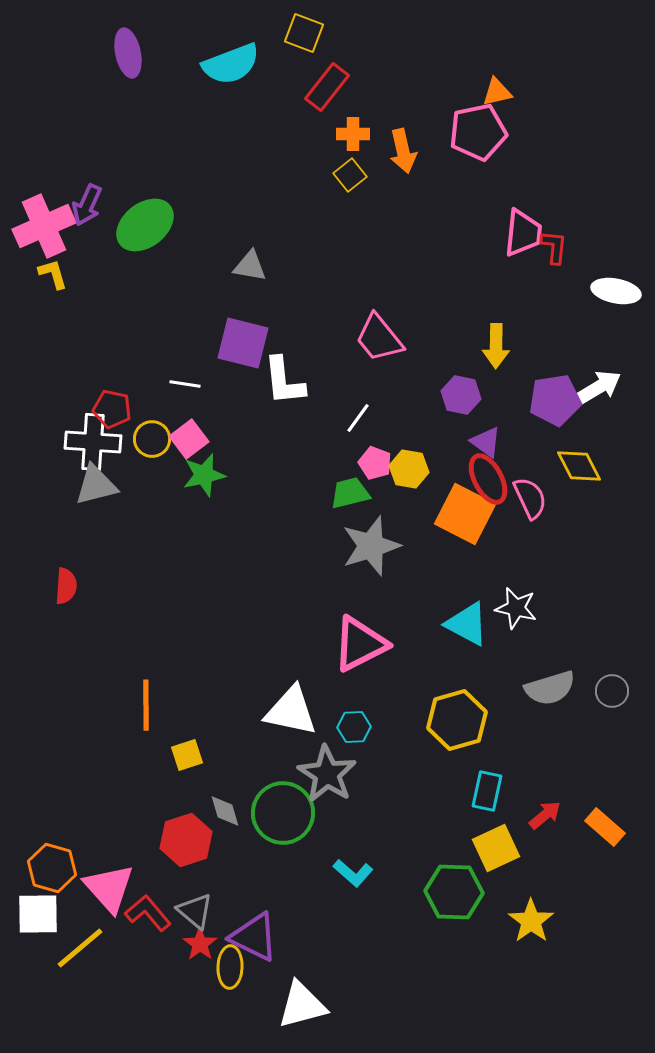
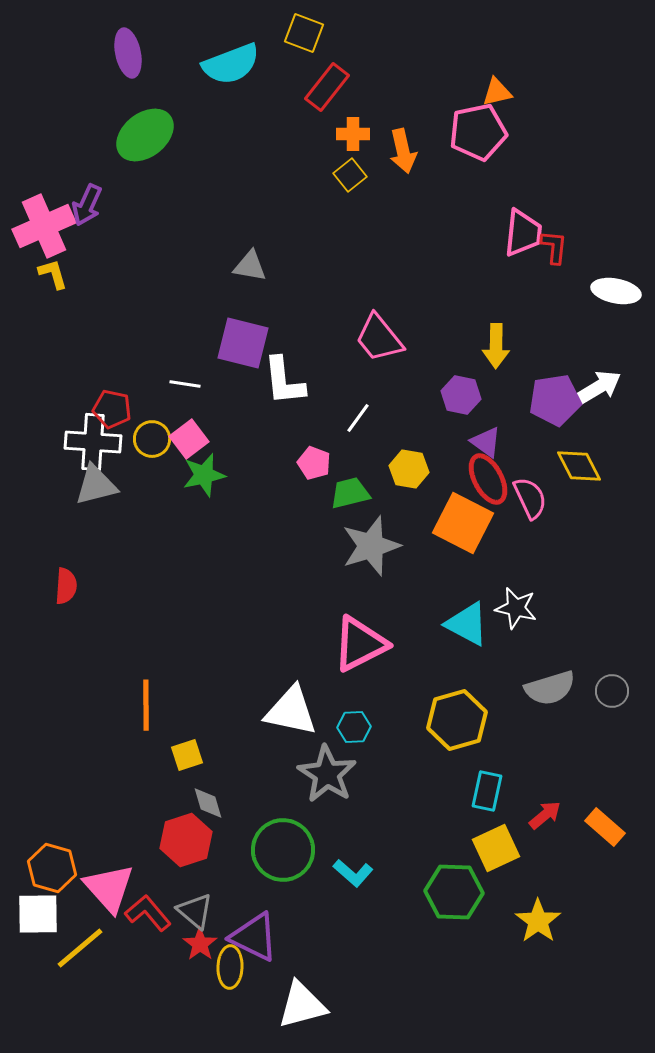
green ellipse at (145, 225): moved 90 px up
pink pentagon at (375, 463): moved 61 px left
orange square at (465, 514): moved 2 px left, 9 px down
gray diamond at (225, 811): moved 17 px left, 8 px up
green circle at (283, 813): moved 37 px down
yellow star at (531, 921): moved 7 px right
